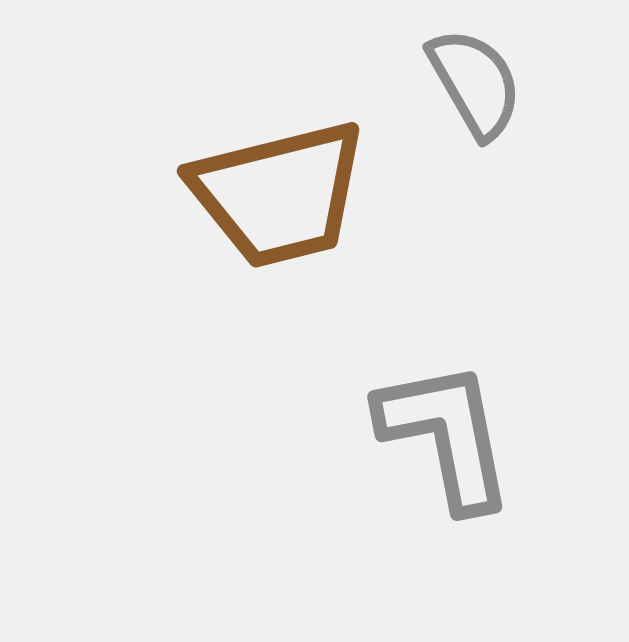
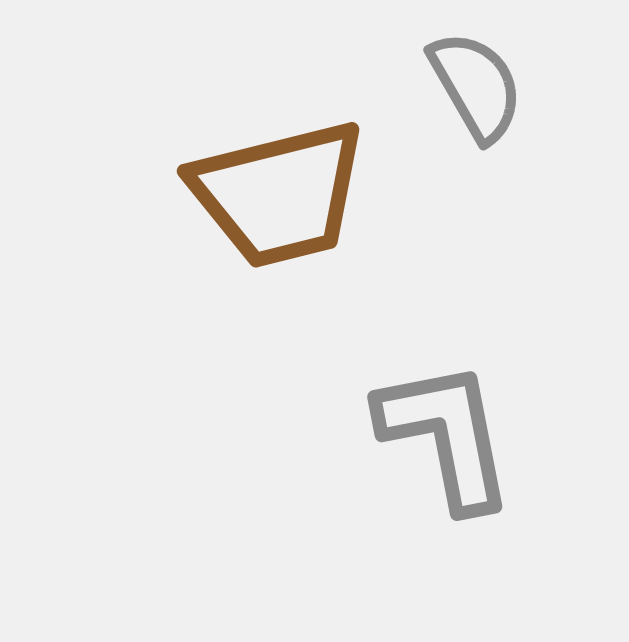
gray semicircle: moved 1 px right, 3 px down
